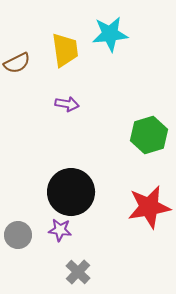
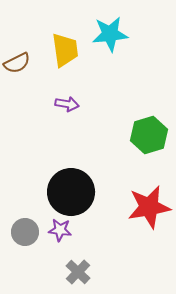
gray circle: moved 7 px right, 3 px up
